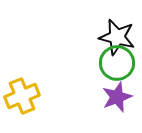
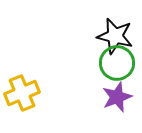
black star: moved 2 px left, 1 px up
yellow cross: moved 3 px up
